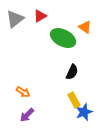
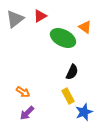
yellow rectangle: moved 6 px left, 4 px up
purple arrow: moved 2 px up
